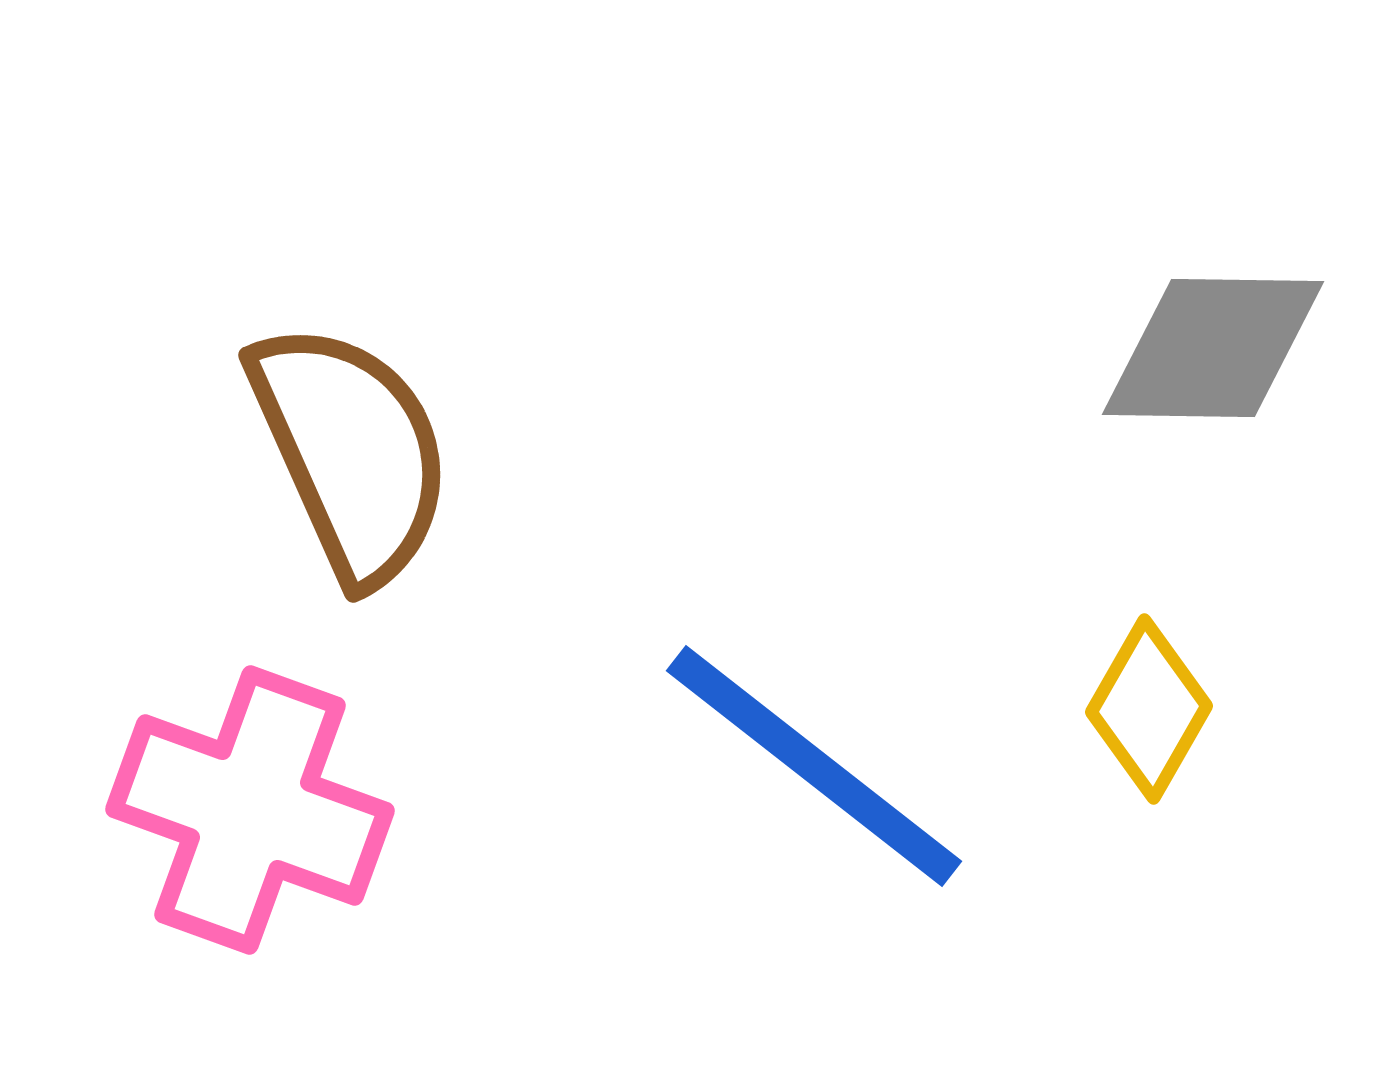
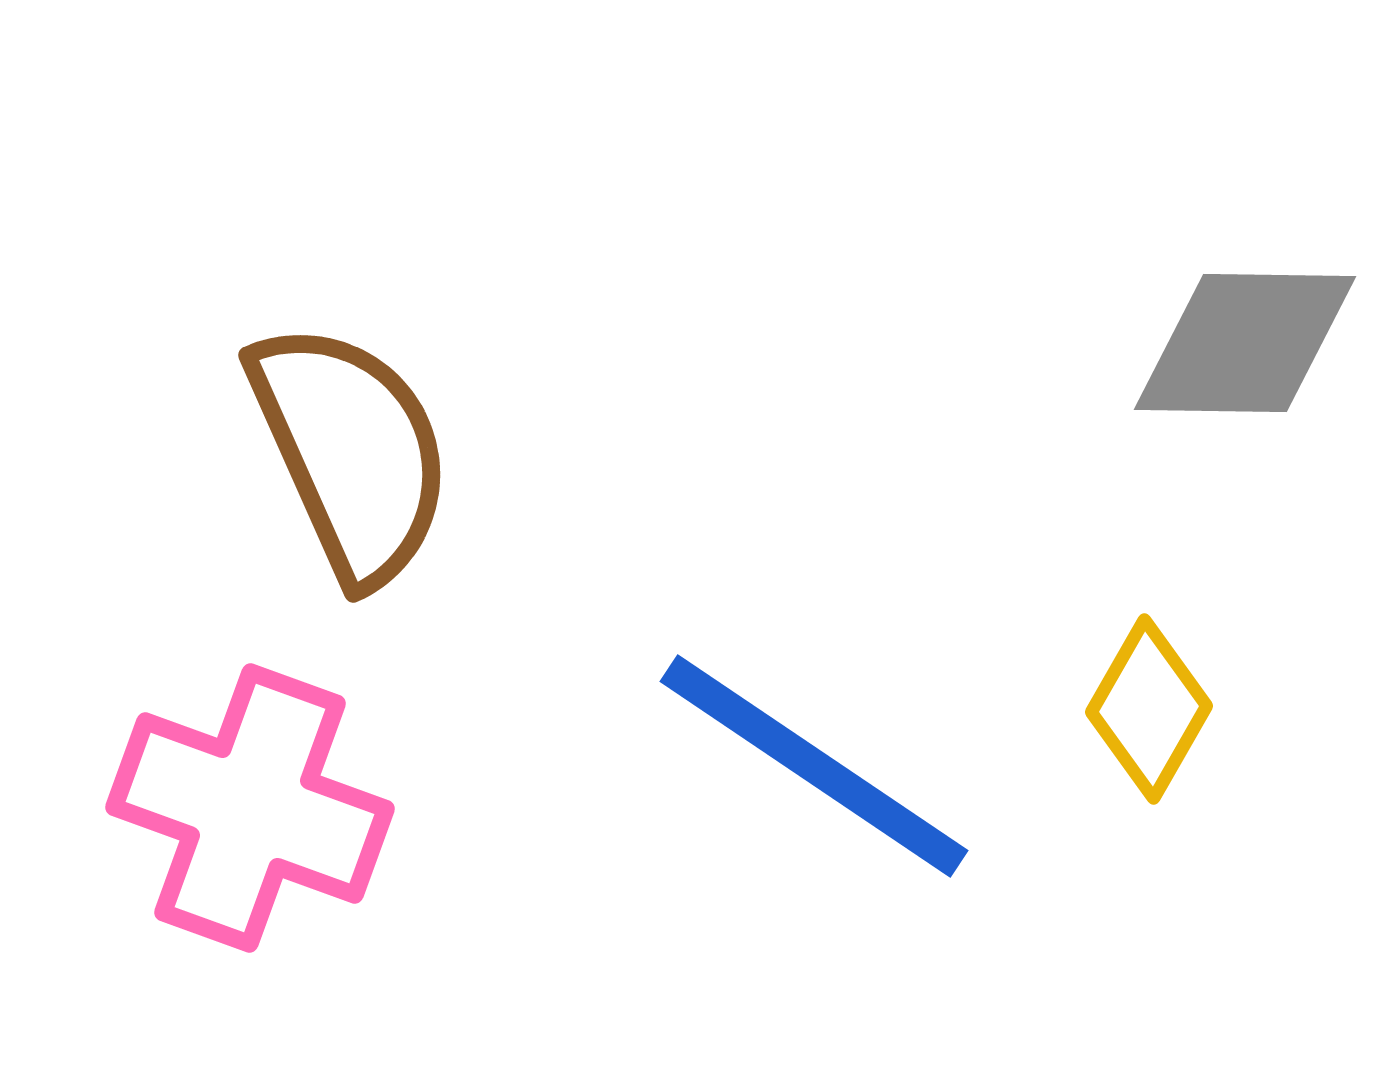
gray diamond: moved 32 px right, 5 px up
blue line: rotated 4 degrees counterclockwise
pink cross: moved 2 px up
